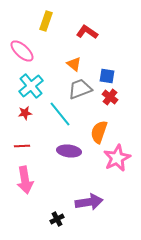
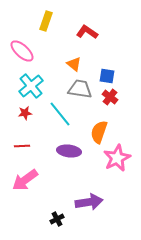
gray trapezoid: rotated 30 degrees clockwise
pink arrow: rotated 64 degrees clockwise
